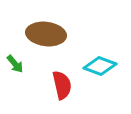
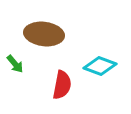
brown ellipse: moved 2 px left
red semicircle: rotated 24 degrees clockwise
